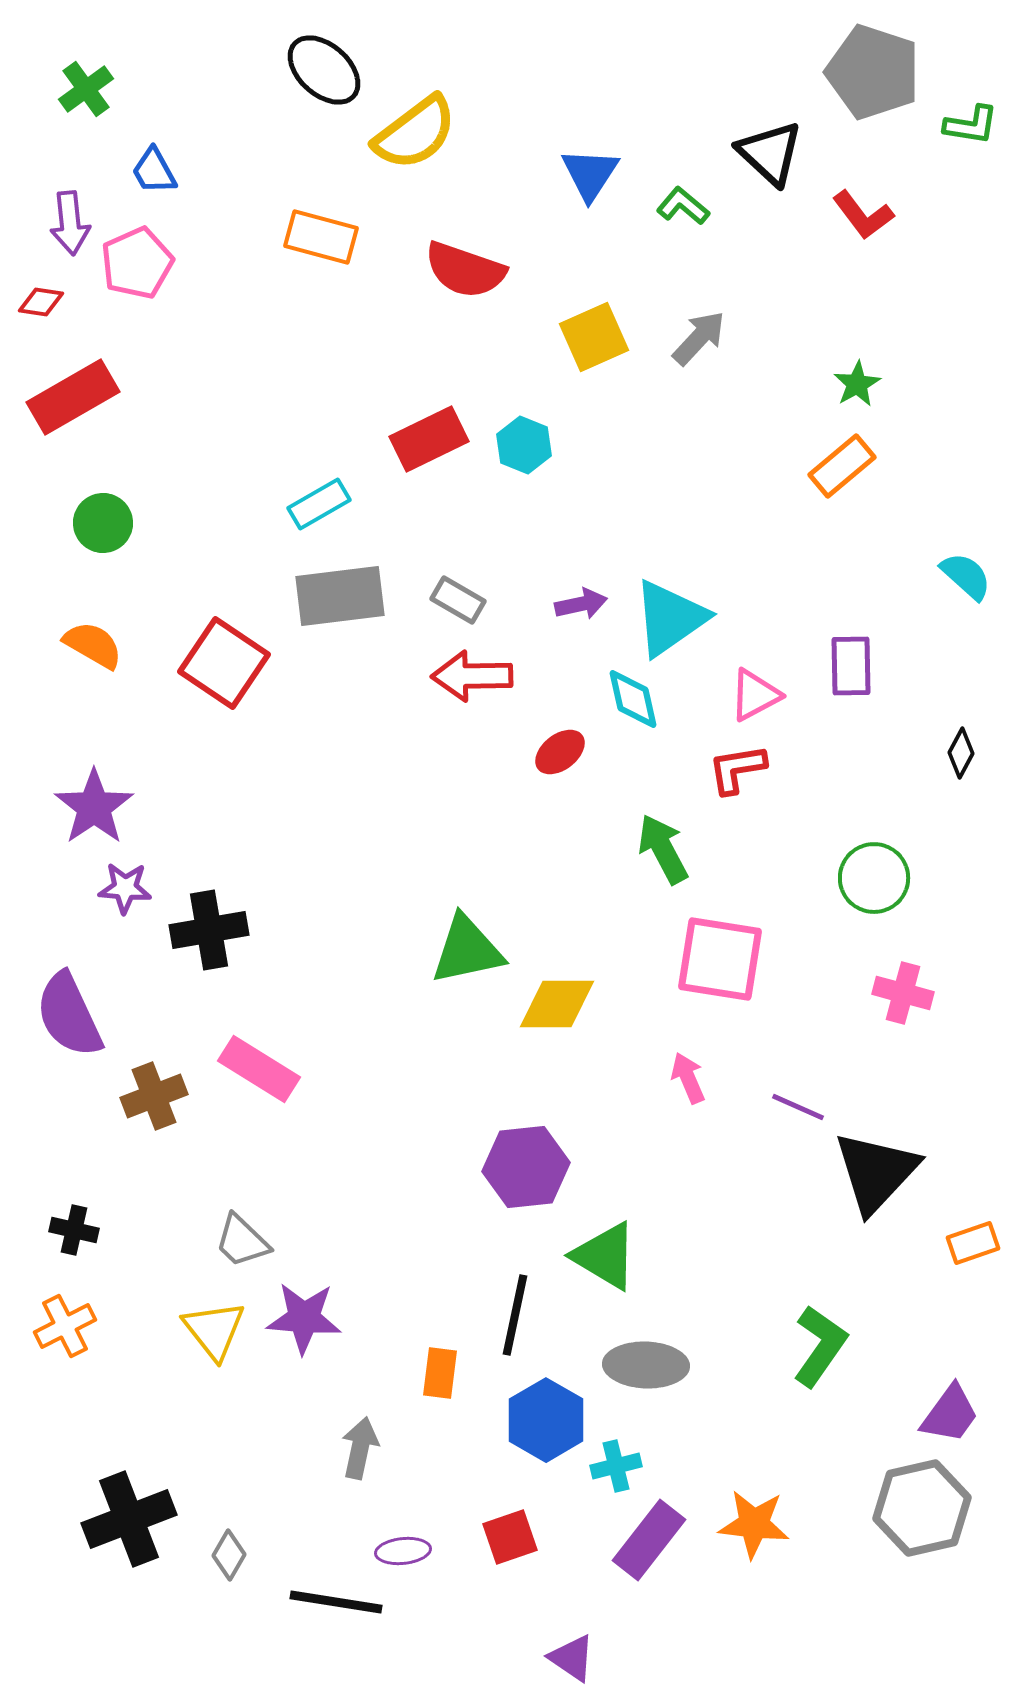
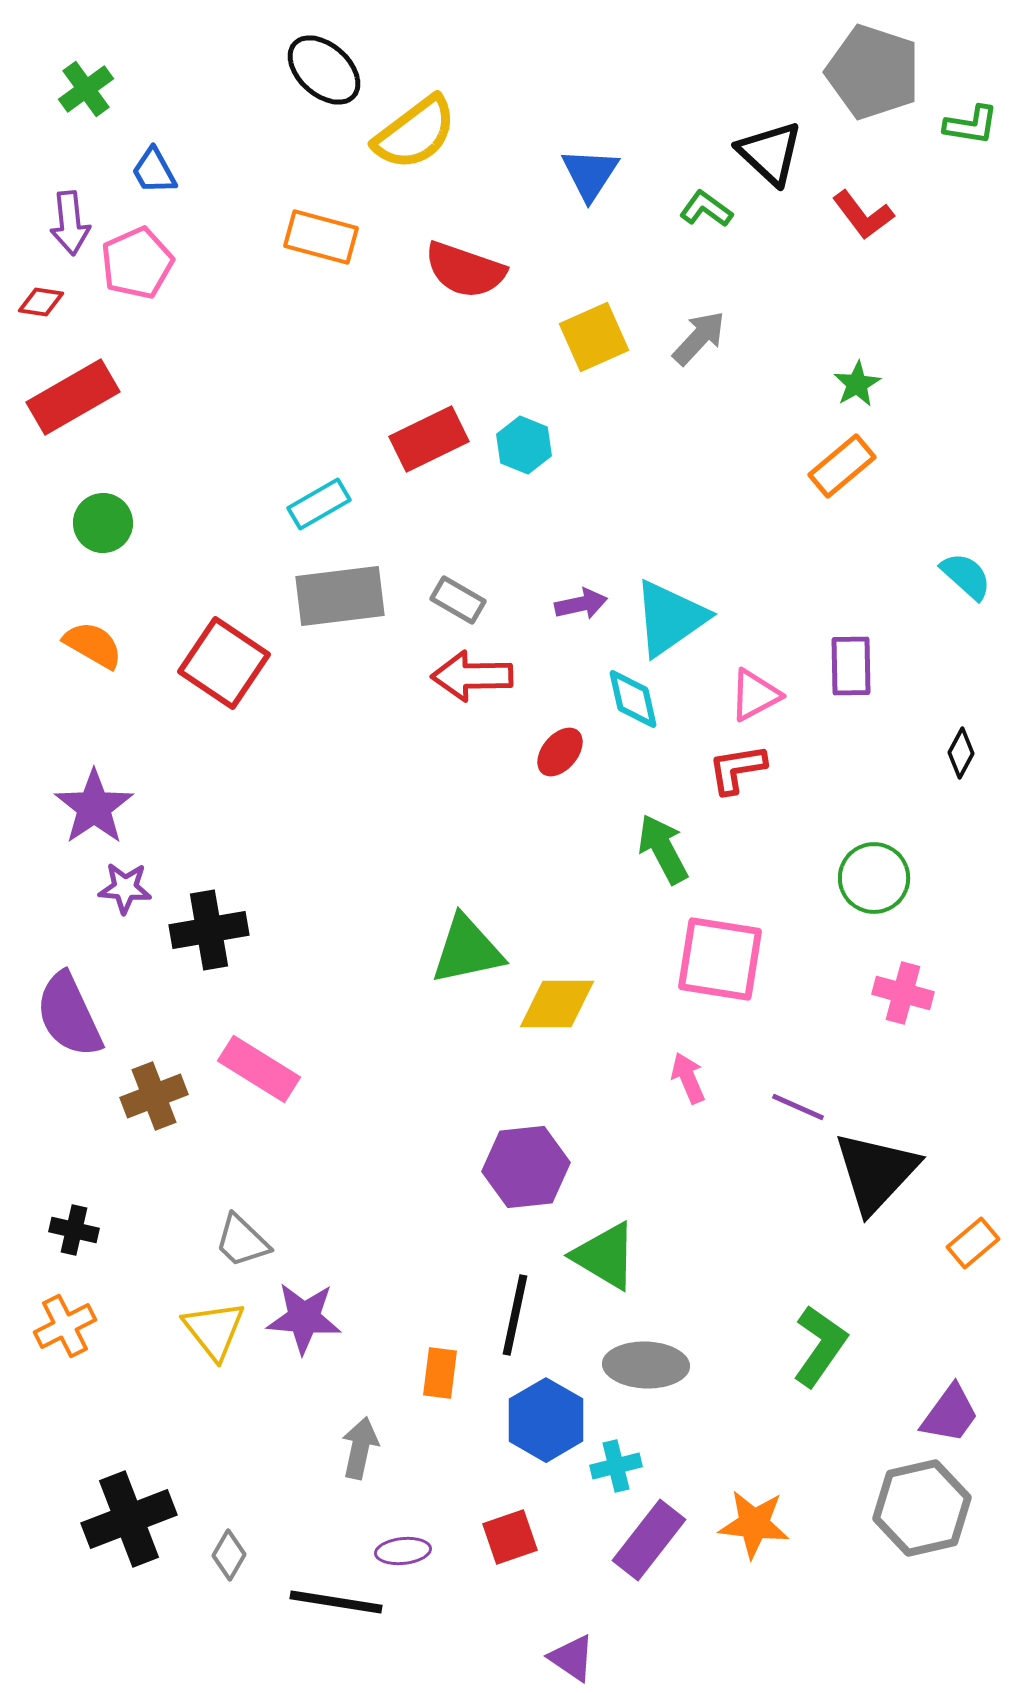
green L-shape at (683, 206): moved 23 px right, 3 px down; rotated 4 degrees counterclockwise
red ellipse at (560, 752): rotated 12 degrees counterclockwise
orange rectangle at (973, 1243): rotated 21 degrees counterclockwise
